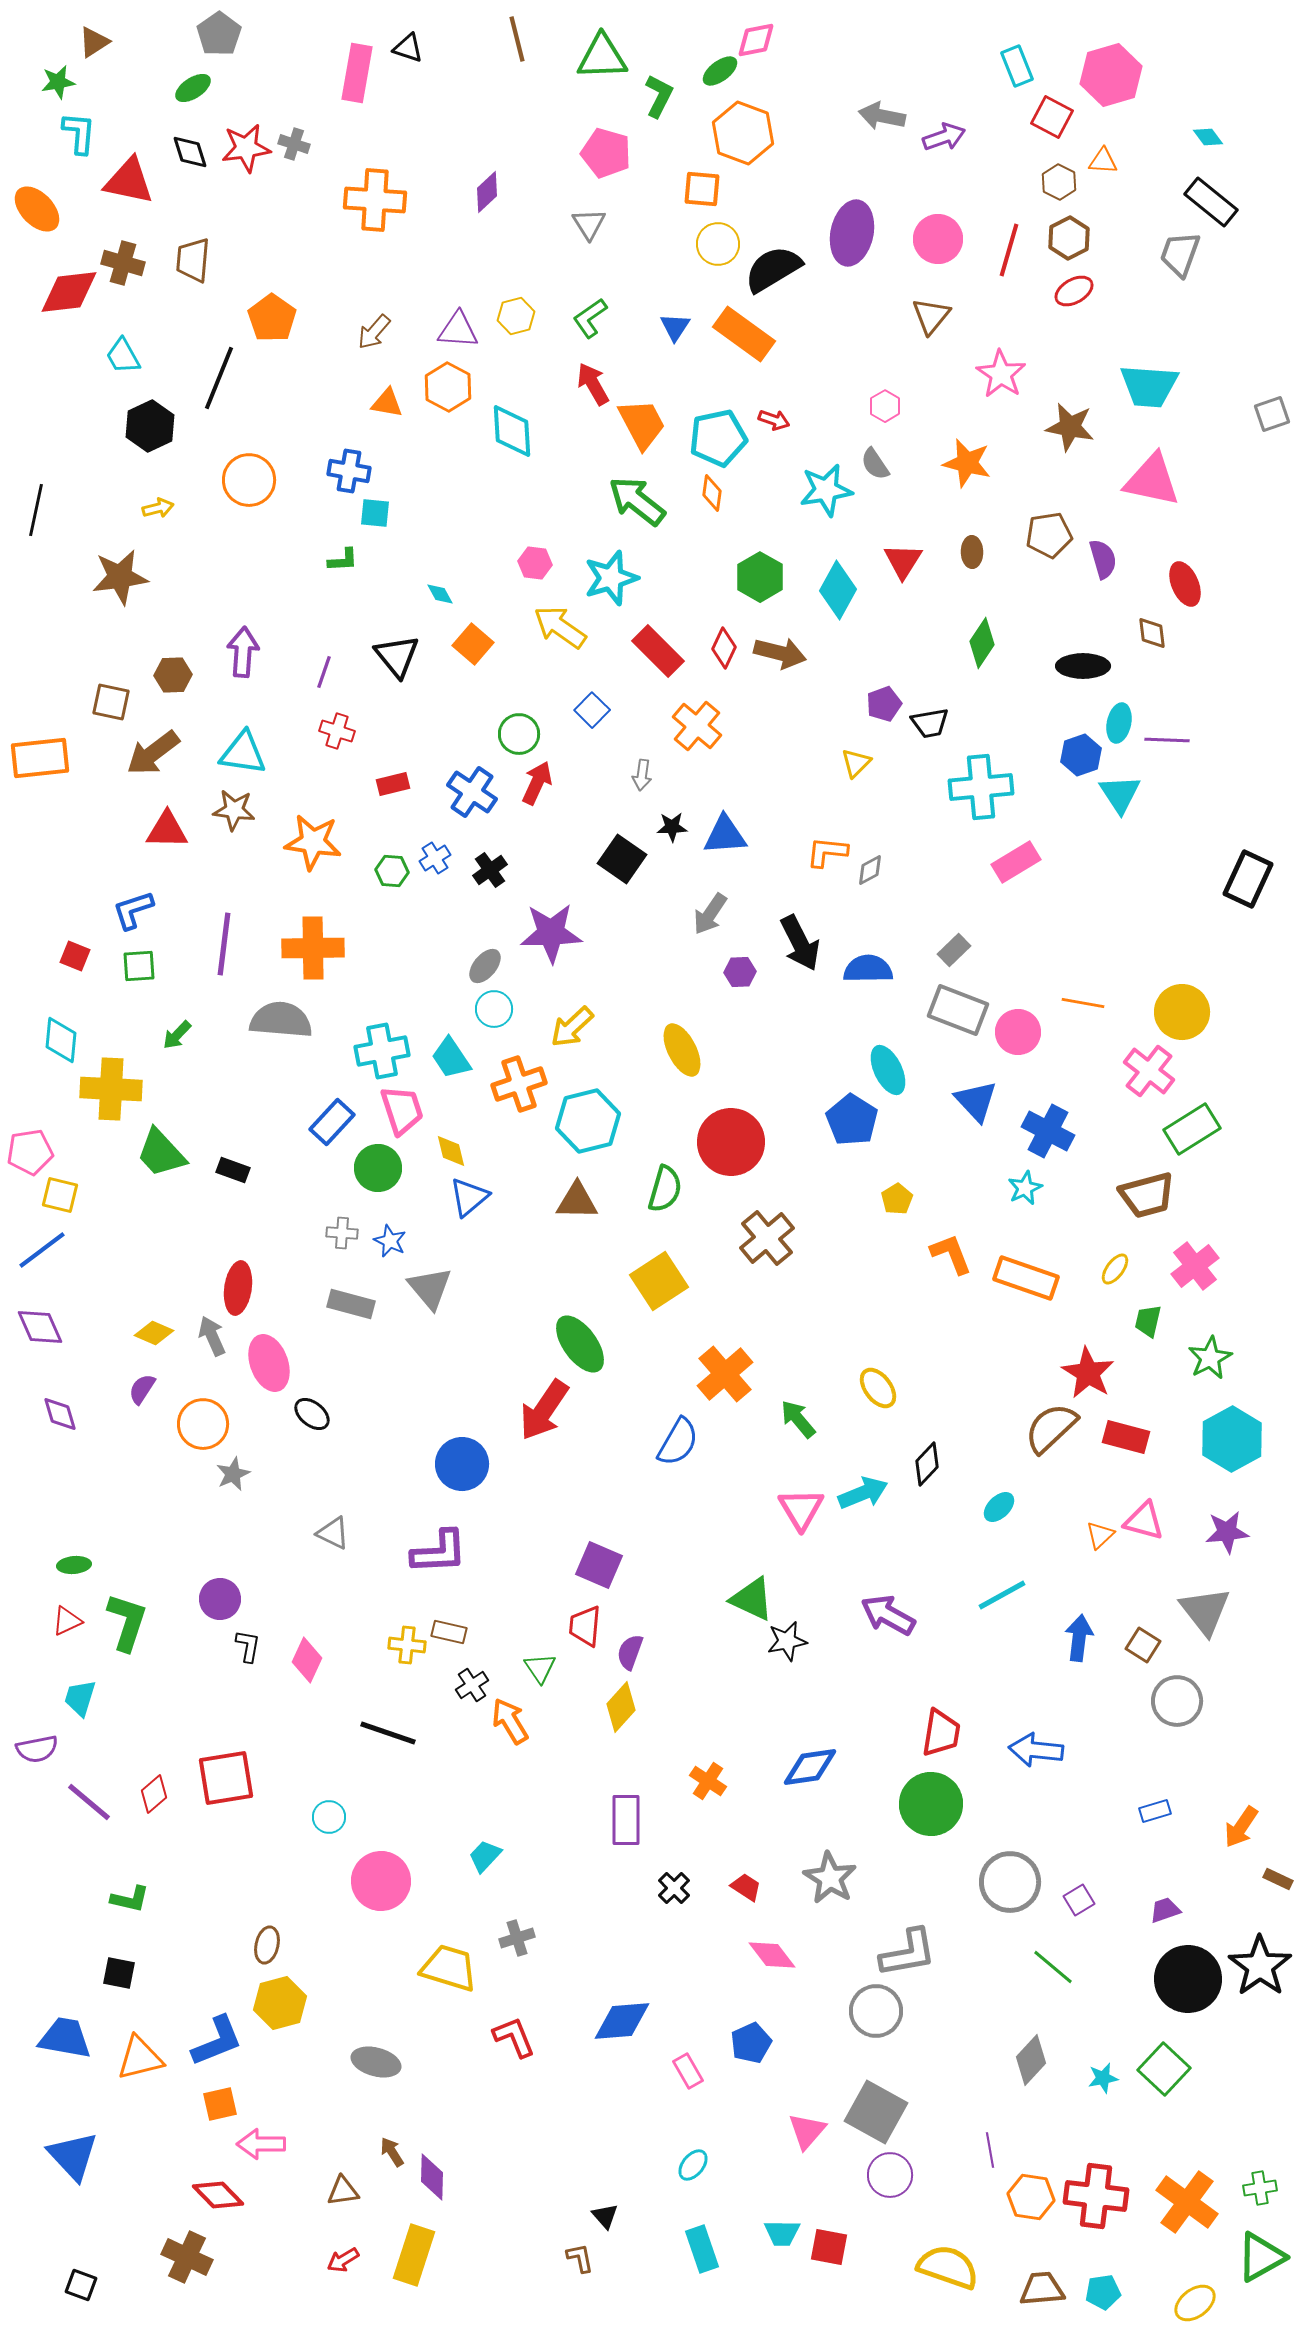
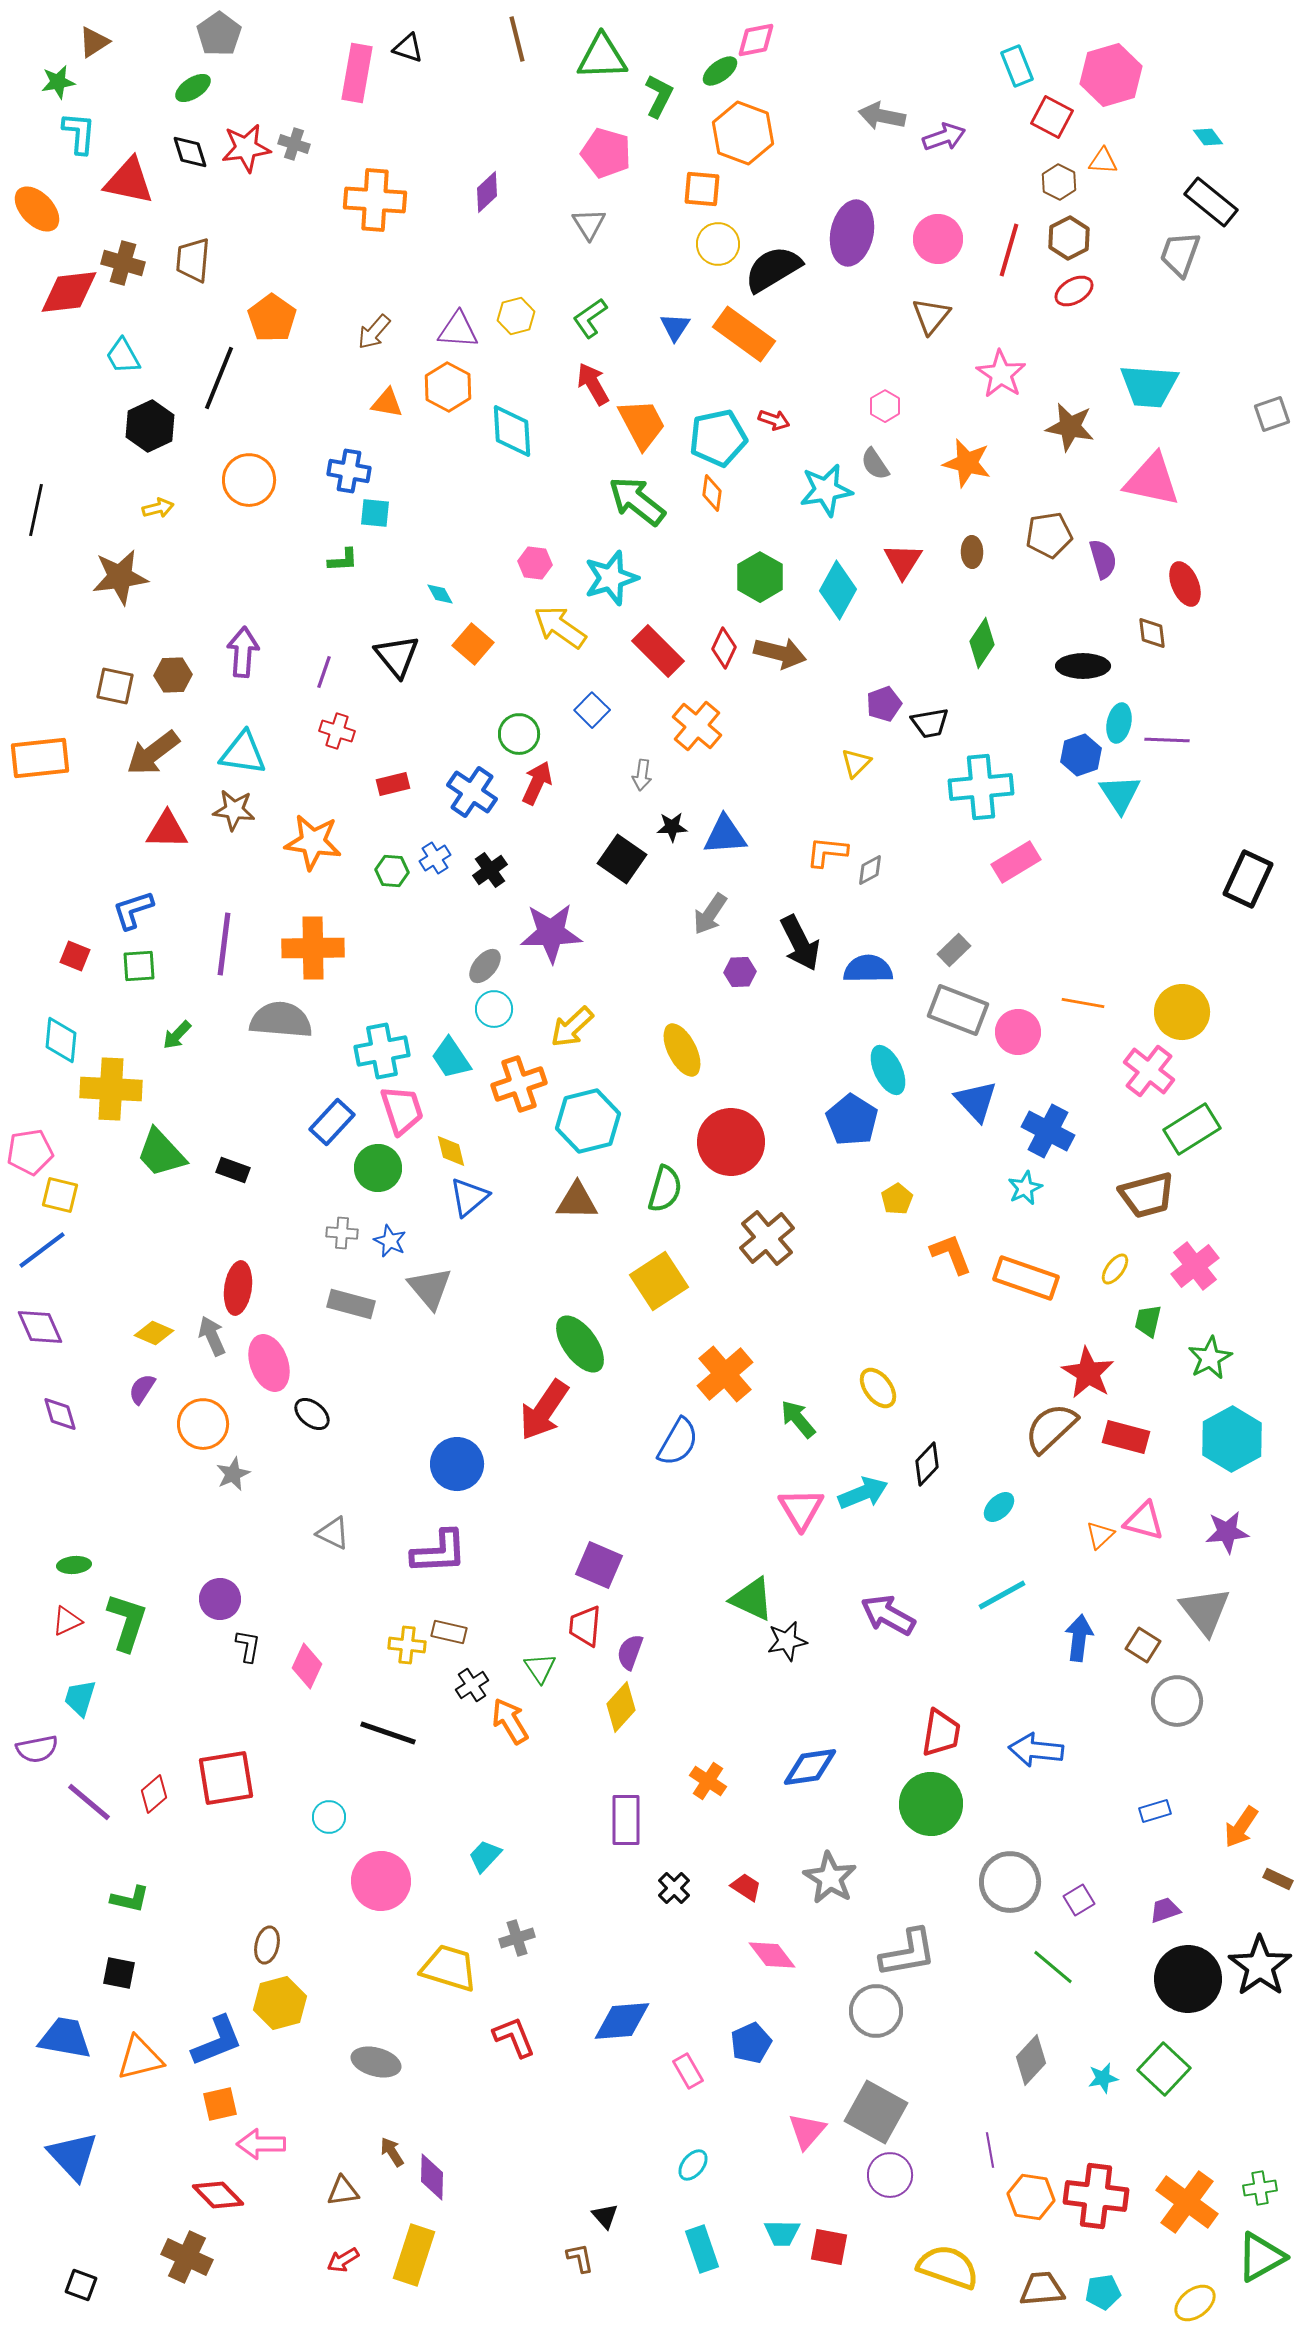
brown square at (111, 702): moved 4 px right, 16 px up
blue circle at (462, 1464): moved 5 px left
pink diamond at (307, 1660): moved 6 px down
